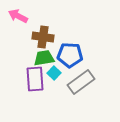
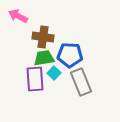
gray rectangle: rotated 76 degrees counterclockwise
